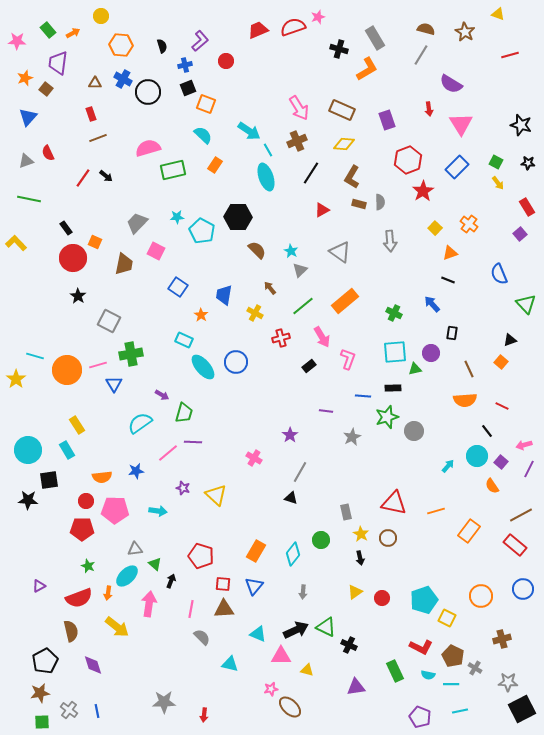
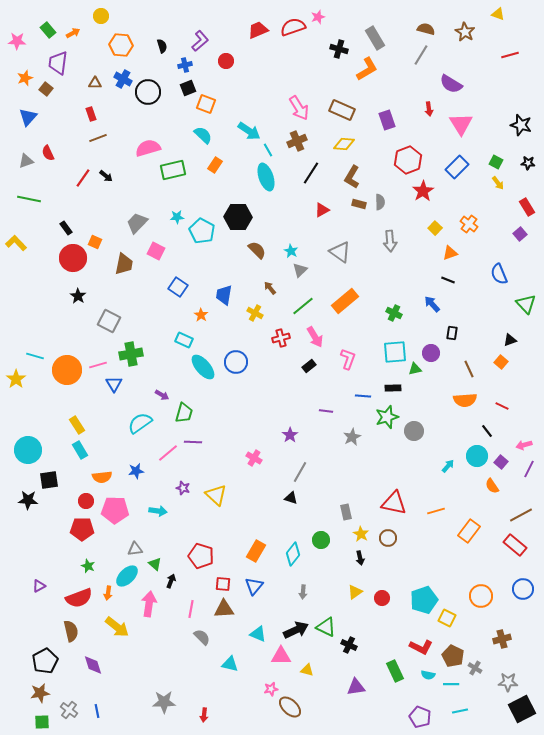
pink arrow at (322, 337): moved 7 px left
cyan rectangle at (67, 450): moved 13 px right
